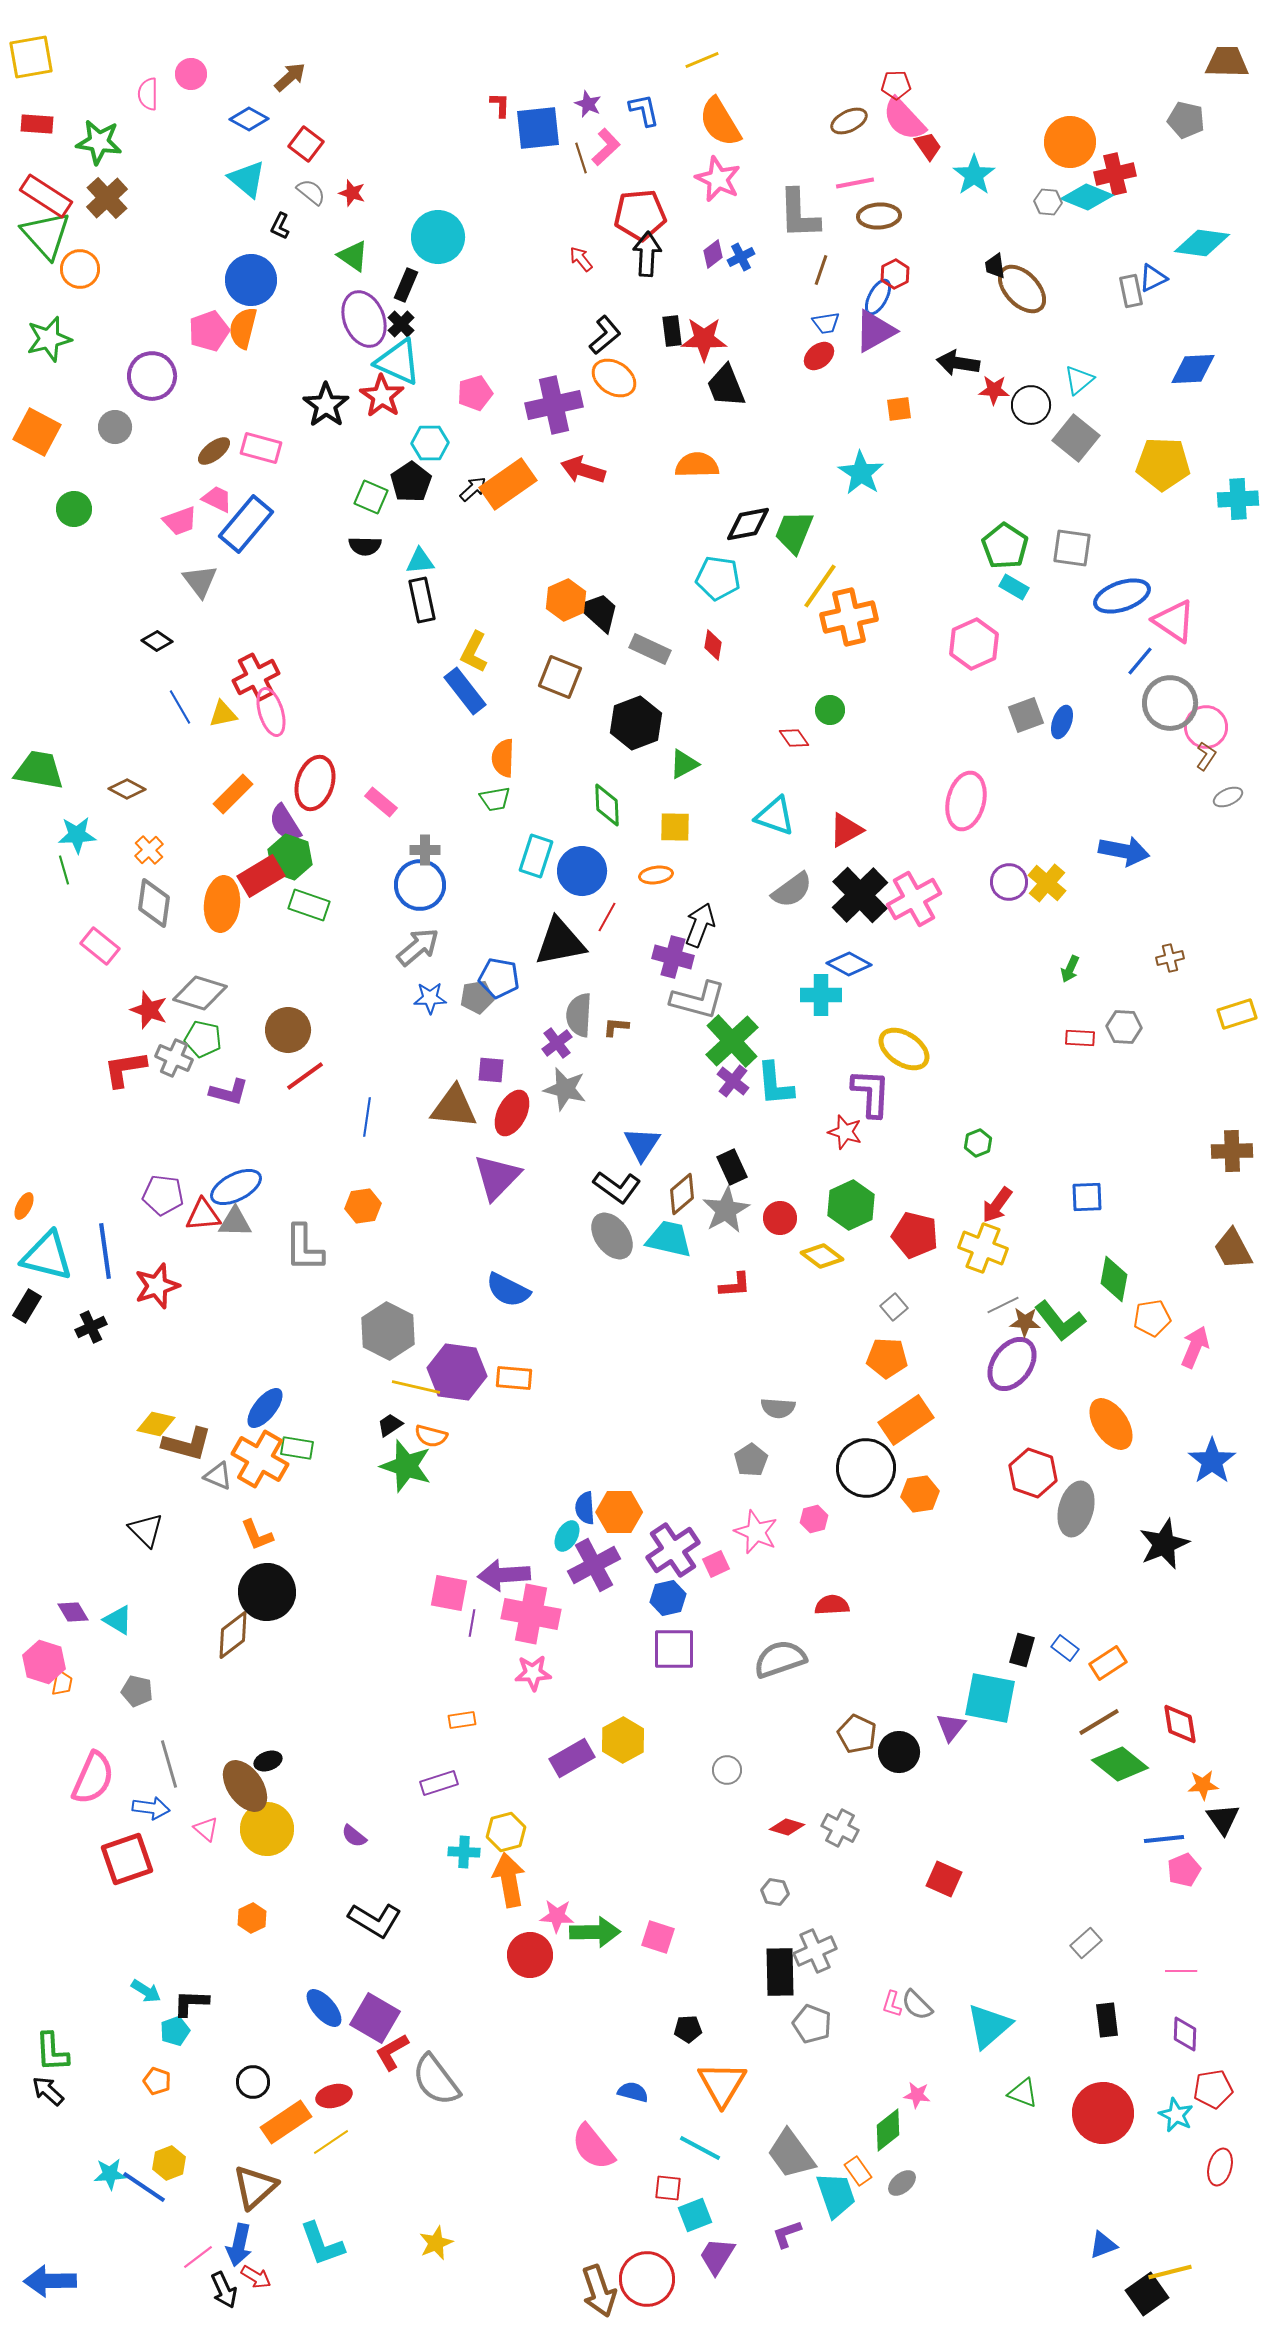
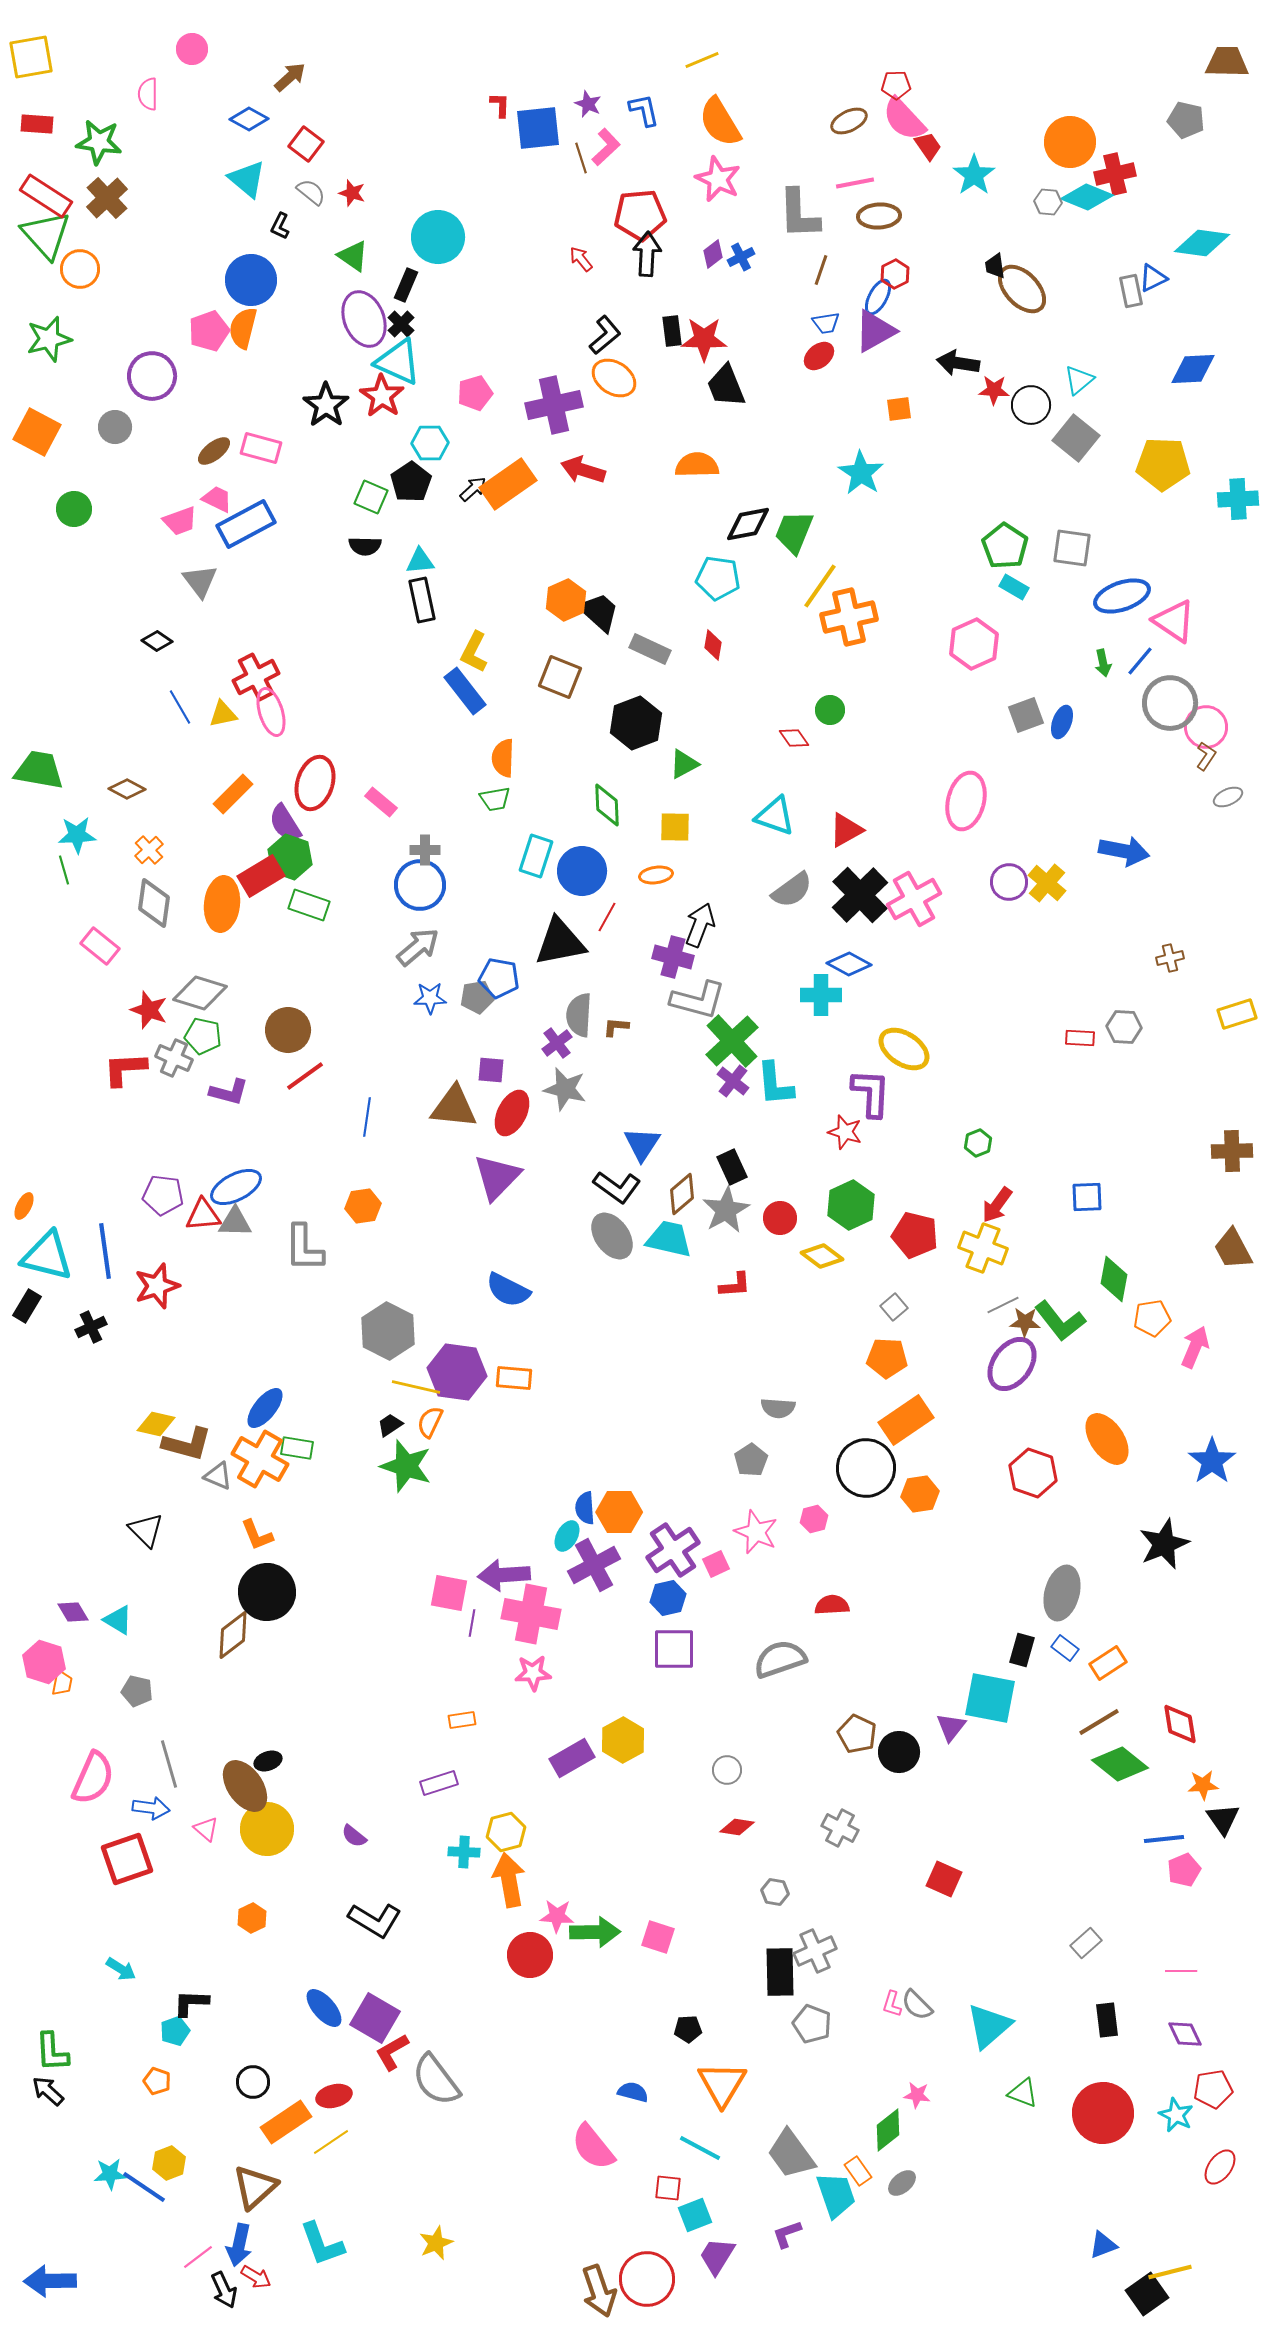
pink circle at (191, 74): moved 1 px right, 25 px up
blue rectangle at (246, 524): rotated 22 degrees clockwise
green arrow at (1070, 969): moved 33 px right, 306 px up; rotated 36 degrees counterclockwise
green pentagon at (203, 1039): moved 3 px up
red L-shape at (125, 1069): rotated 6 degrees clockwise
orange ellipse at (1111, 1424): moved 4 px left, 15 px down
orange semicircle at (431, 1436): moved 1 px left, 14 px up; rotated 100 degrees clockwise
gray ellipse at (1076, 1509): moved 14 px left, 84 px down
red diamond at (787, 1827): moved 50 px left; rotated 8 degrees counterclockwise
cyan arrow at (146, 1991): moved 25 px left, 22 px up
purple diamond at (1185, 2034): rotated 27 degrees counterclockwise
red ellipse at (1220, 2167): rotated 21 degrees clockwise
